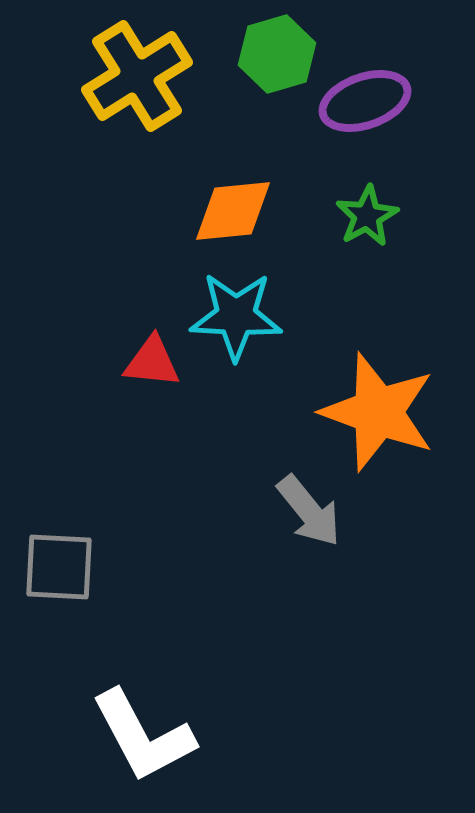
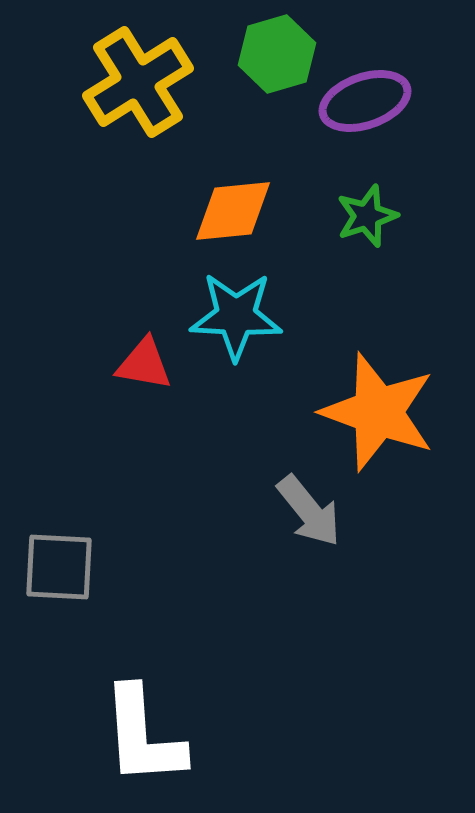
yellow cross: moved 1 px right, 6 px down
green star: rotated 10 degrees clockwise
red triangle: moved 8 px left, 2 px down; rotated 4 degrees clockwise
white L-shape: rotated 24 degrees clockwise
